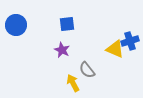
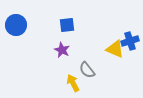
blue square: moved 1 px down
